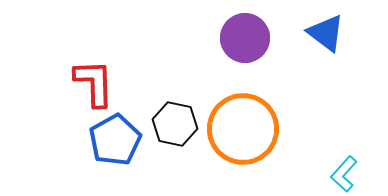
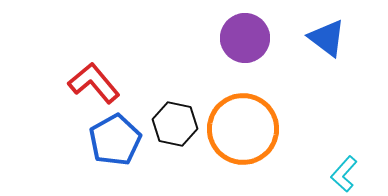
blue triangle: moved 1 px right, 5 px down
red L-shape: rotated 38 degrees counterclockwise
